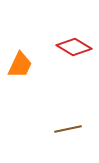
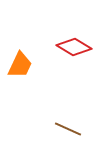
brown line: rotated 36 degrees clockwise
